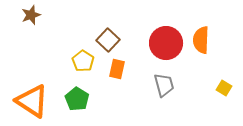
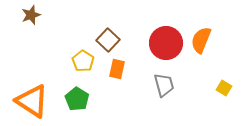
orange semicircle: rotated 20 degrees clockwise
